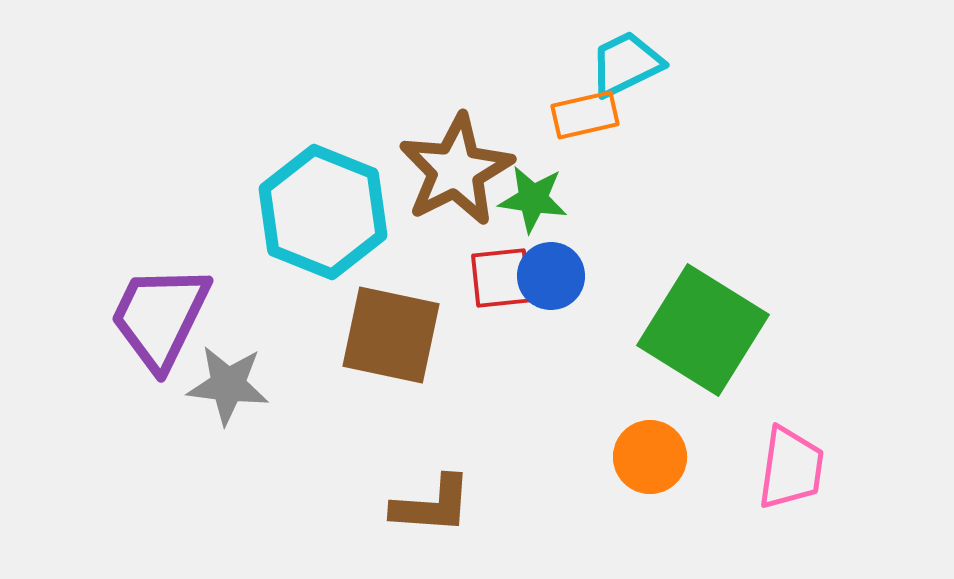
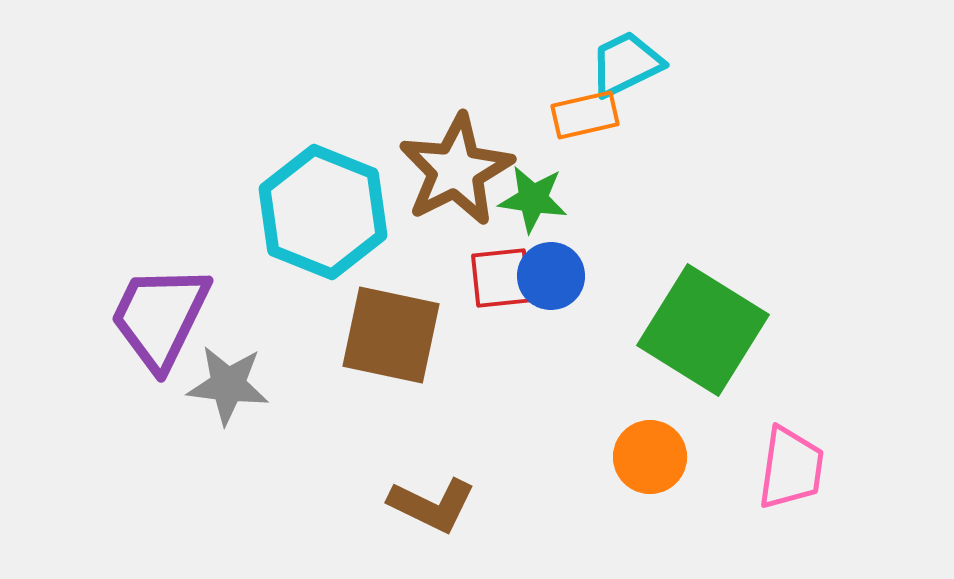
brown L-shape: rotated 22 degrees clockwise
